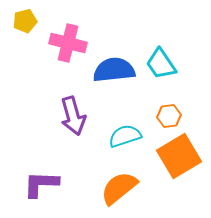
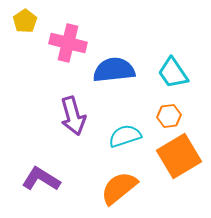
yellow pentagon: rotated 20 degrees counterclockwise
cyan trapezoid: moved 12 px right, 9 px down
purple L-shape: moved 5 px up; rotated 30 degrees clockwise
